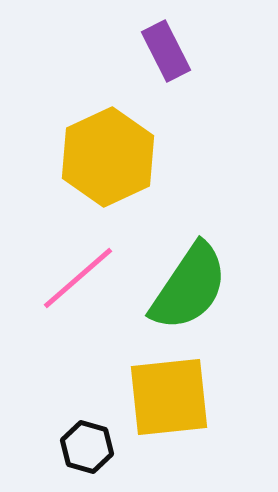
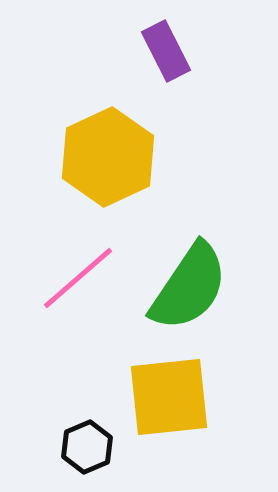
black hexagon: rotated 21 degrees clockwise
